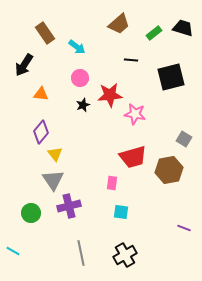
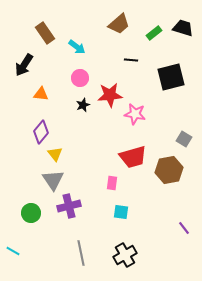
purple line: rotated 32 degrees clockwise
